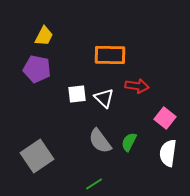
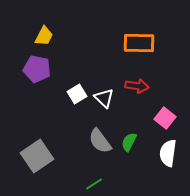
orange rectangle: moved 29 px right, 12 px up
white square: rotated 24 degrees counterclockwise
